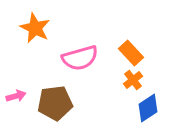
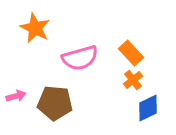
brown pentagon: rotated 12 degrees clockwise
blue diamond: rotated 8 degrees clockwise
